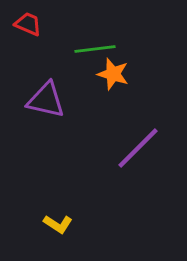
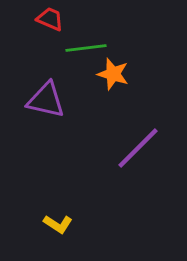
red trapezoid: moved 22 px right, 5 px up
green line: moved 9 px left, 1 px up
